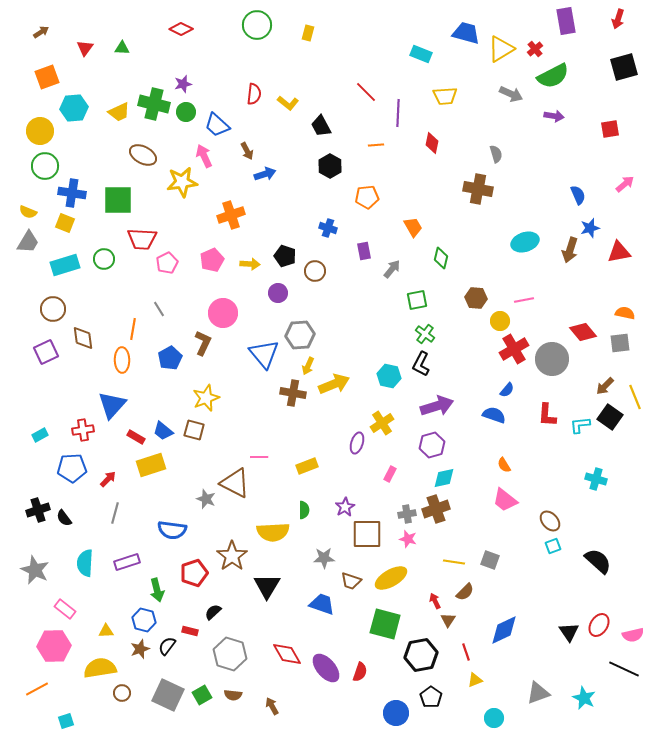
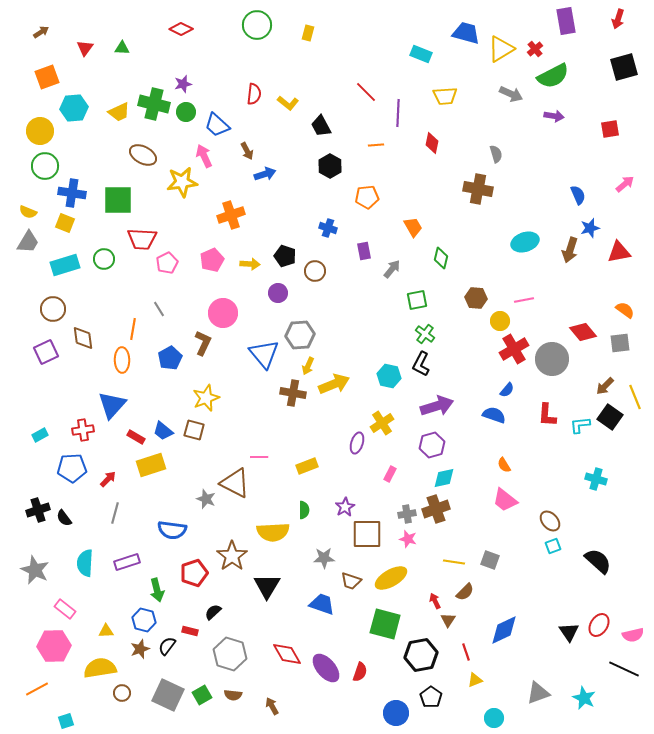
orange semicircle at (625, 313): moved 3 px up; rotated 24 degrees clockwise
